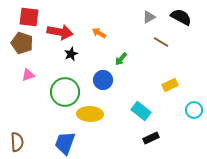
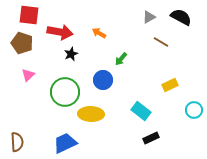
red square: moved 2 px up
pink triangle: rotated 24 degrees counterclockwise
yellow ellipse: moved 1 px right
blue trapezoid: rotated 45 degrees clockwise
